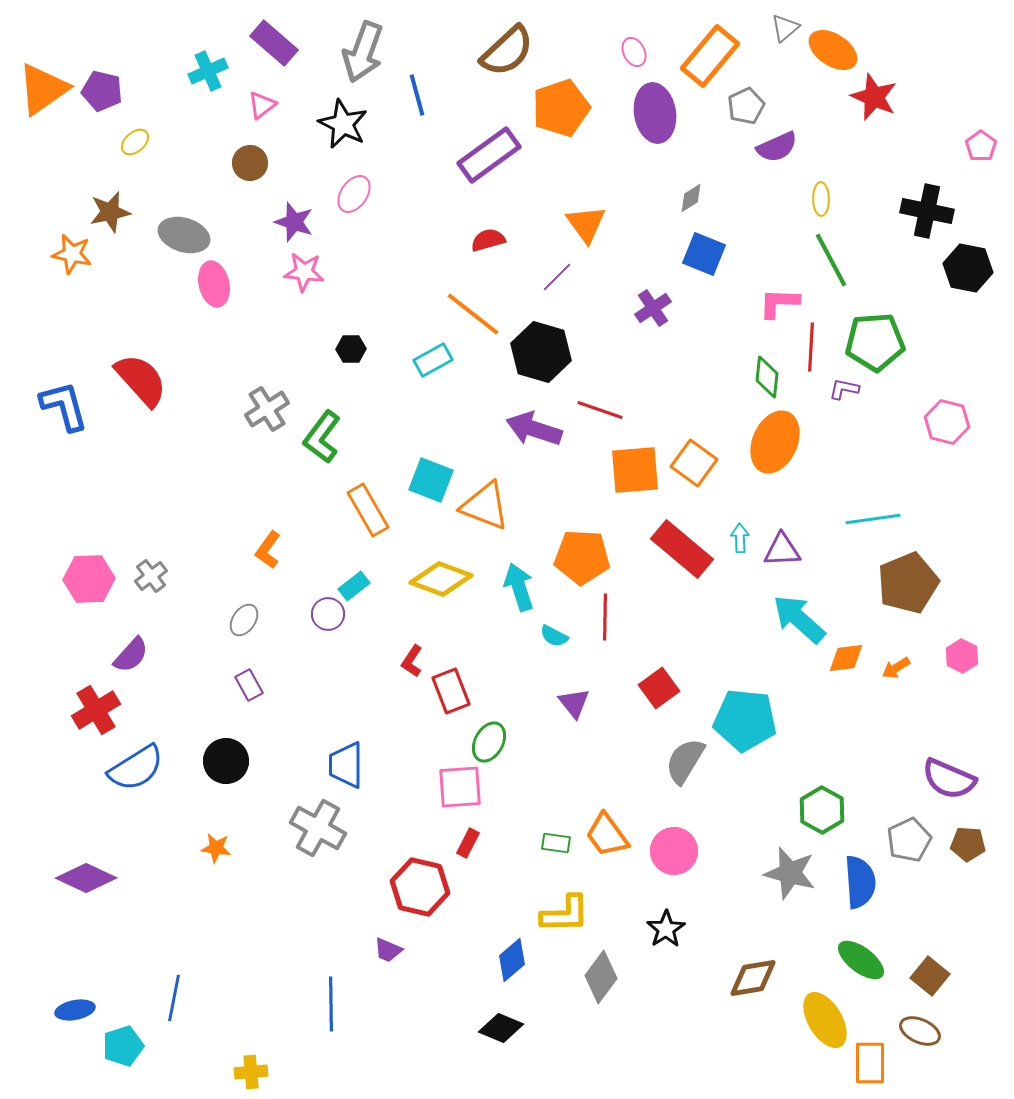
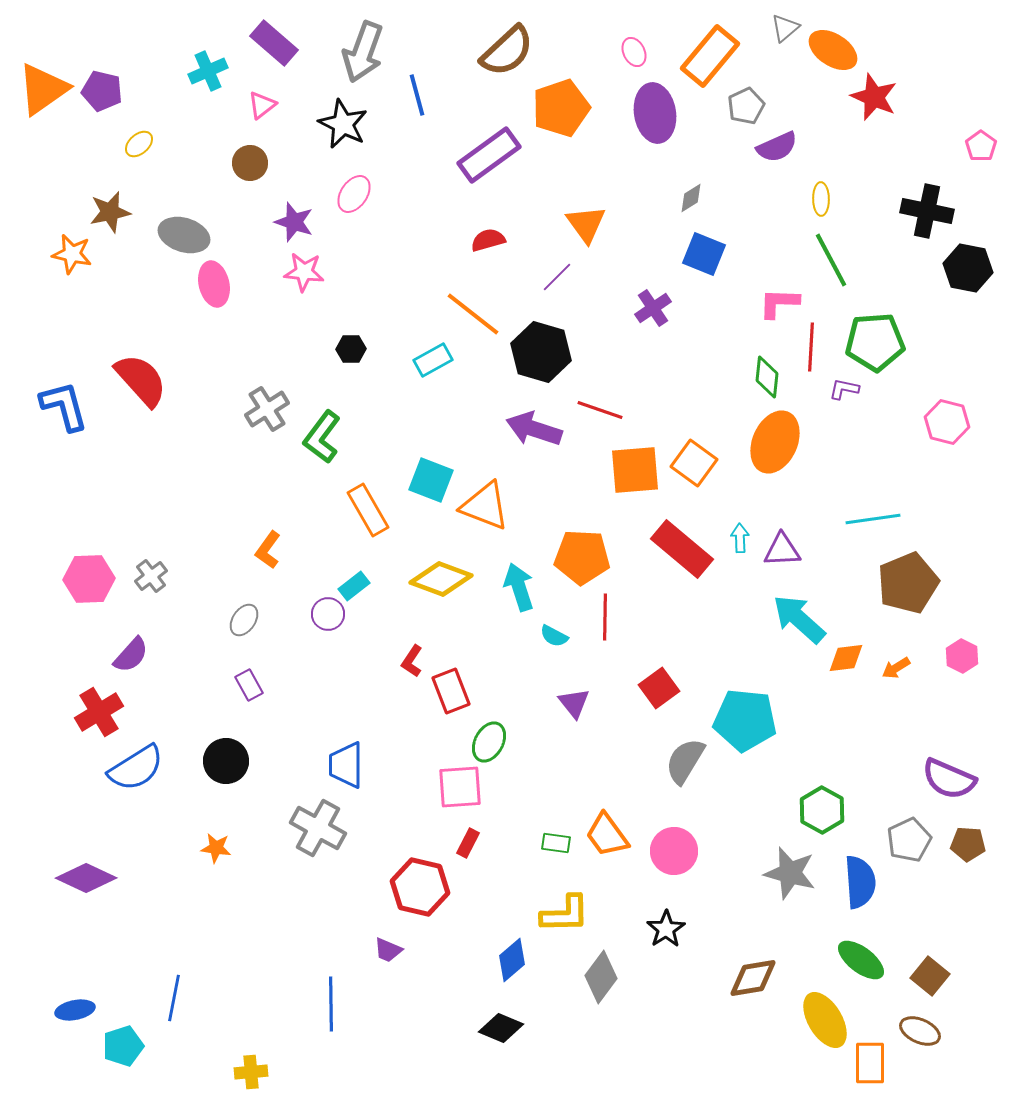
yellow ellipse at (135, 142): moved 4 px right, 2 px down
red cross at (96, 710): moved 3 px right, 2 px down
